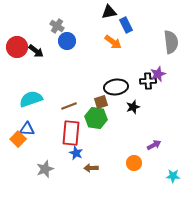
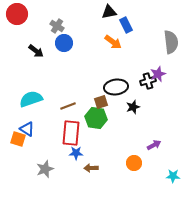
blue circle: moved 3 px left, 2 px down
red circle: moved 33 px up
black cross: rotated 14 degrees counterclockwise
brown line: moved 1 px left
blue triangle: rotated 28 degrees clockwise
orange square: rotated 28 degrees counterclockwise
blue star: rotated 24 degrees counterclockwise
